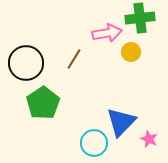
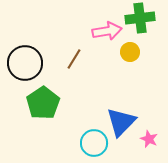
pink arrow: moved 2 px up
yellow circle: moved 1 px left
black circle: moved 1 px left
